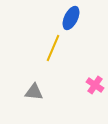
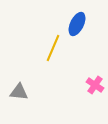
blue ellipse: moved 6 px right, 6 px down
gray triangle: moved 15 px left
